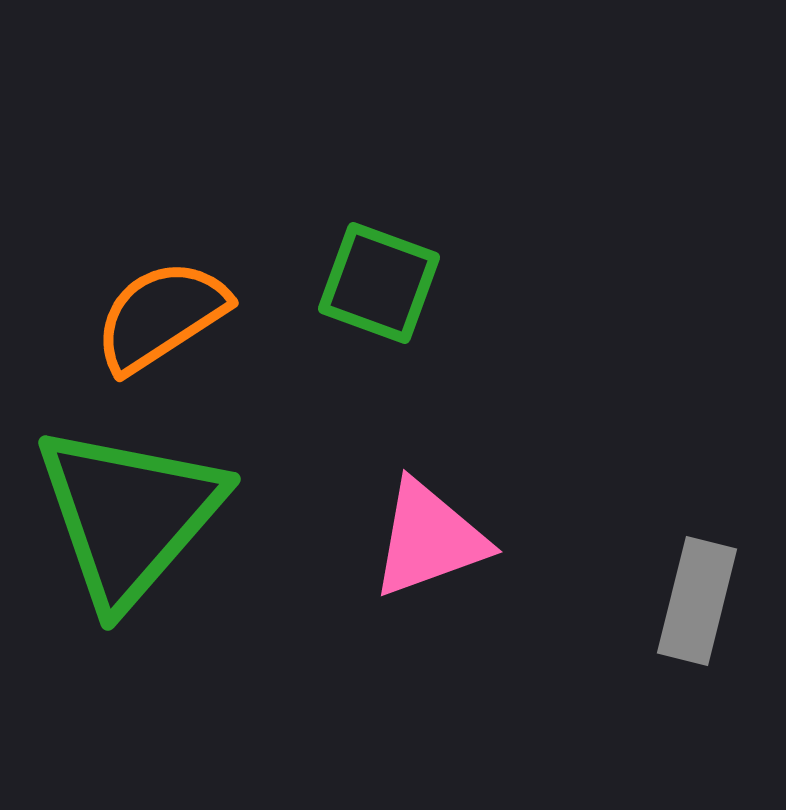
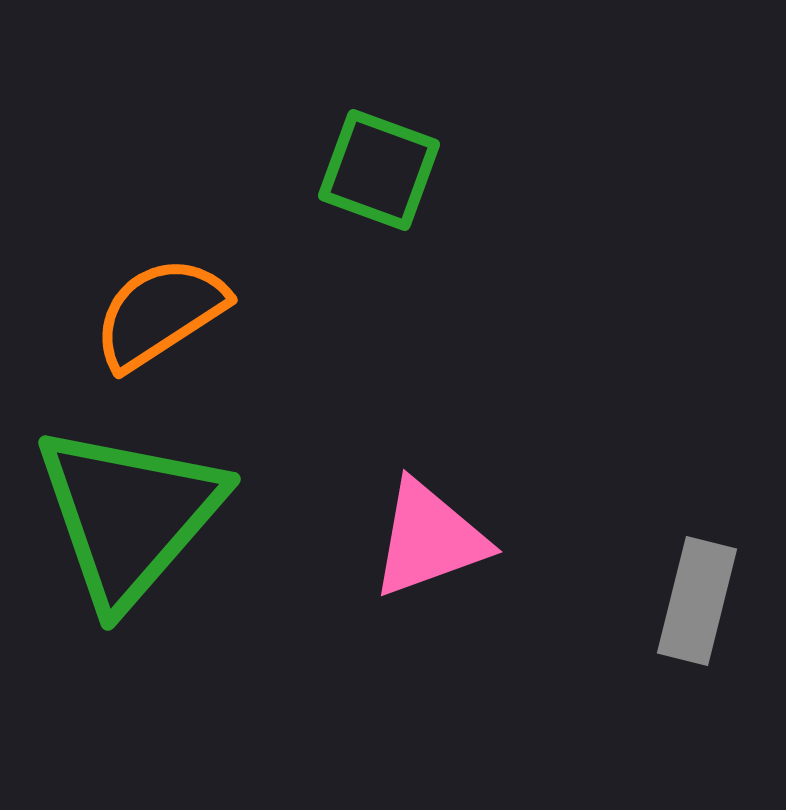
green square: moved 113 px up
orange semicircle: moved 1 px left, 3 px up
